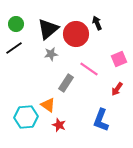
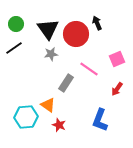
black triangle: rotated 25 degrees counterclockwise
pink square: moved 2 px left
blue L-shape: moved 1 px left
